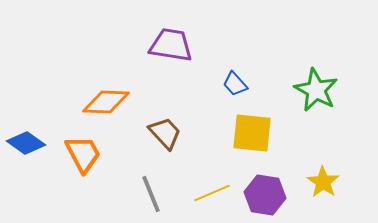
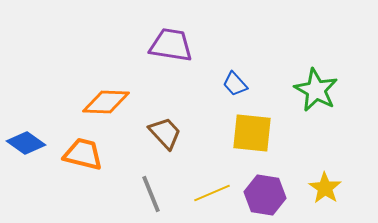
orange trapezoid: rotated 48 degrees counterclockwise
yellow star: moved 2 px right, 6 px down
